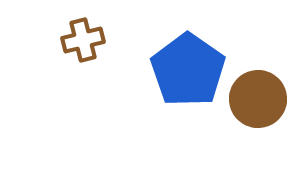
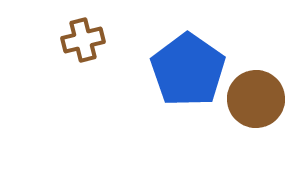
brown circle: moved 2 px left
